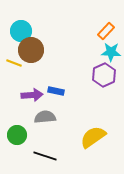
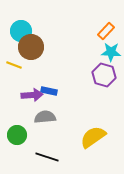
brown circle: moved 3 px up
yellow line: moved 2 px down
purple hexagon: rotated 20 degrees counterclockwise
blue rectangle: moved 7 px left
black line: moved 2 px right, 1 px down
